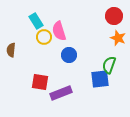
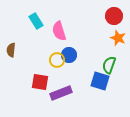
yellow circle: moved 13 px right, 23 px down
blue square: moved 2 px down; rotated 24 degrees clockwise
